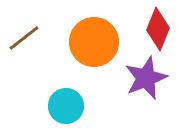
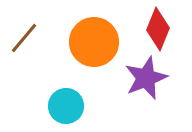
brown line: rotated 12 degrees counterclockwise
